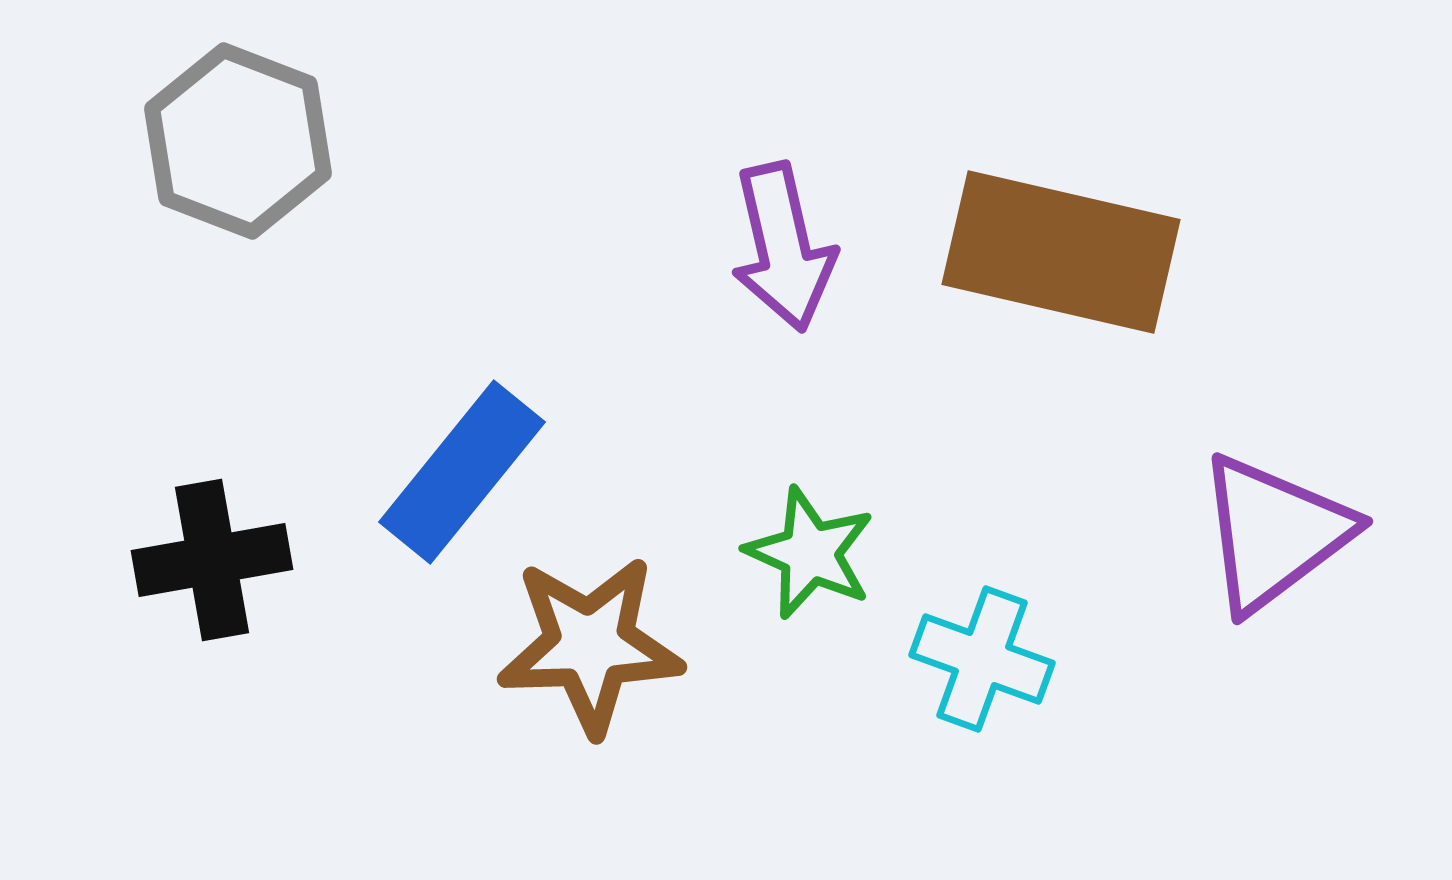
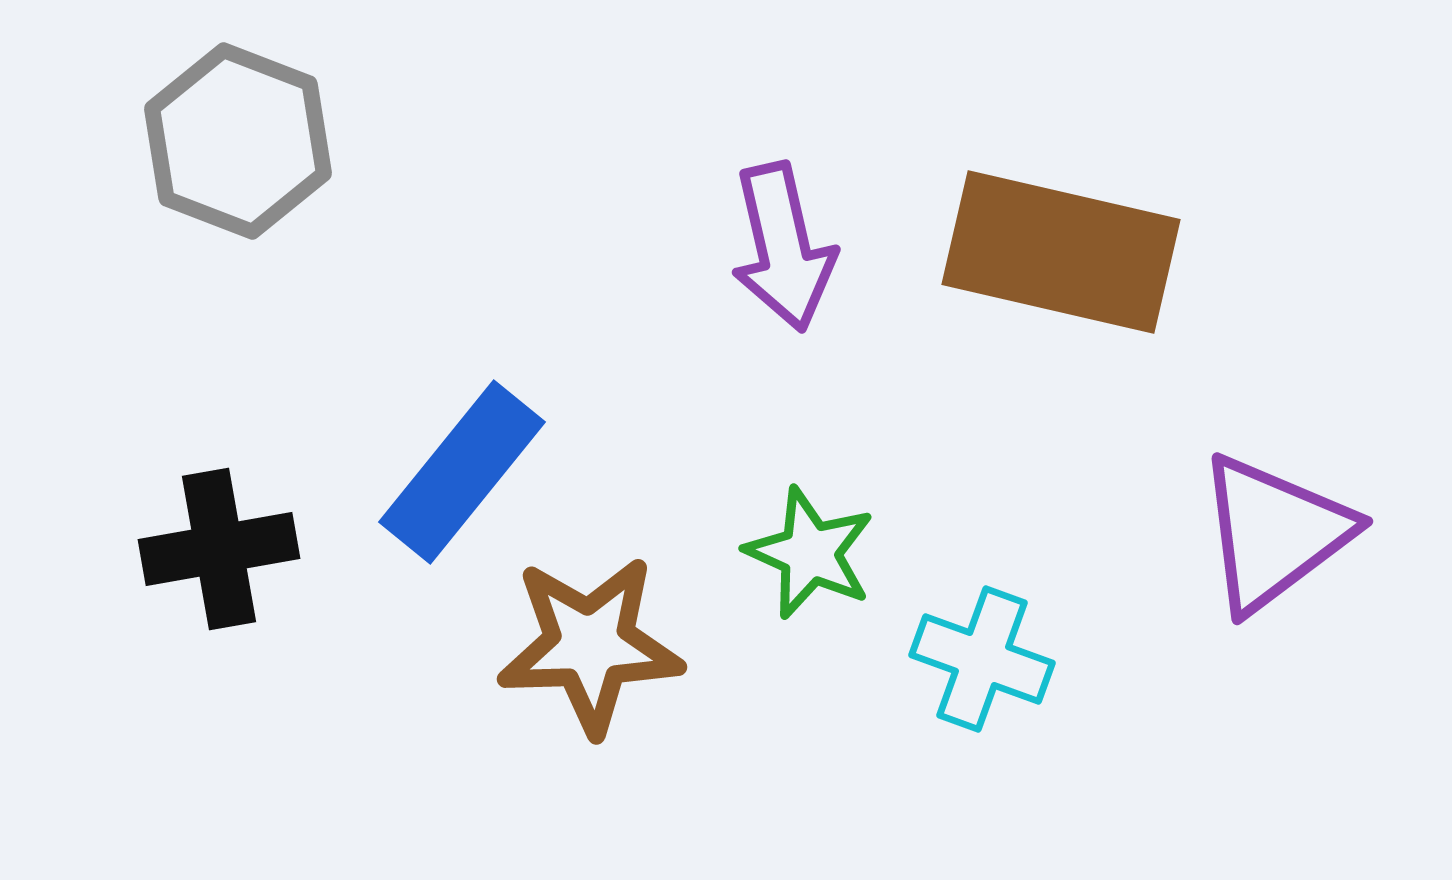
black cross: moved 7 px right, 11 px up
